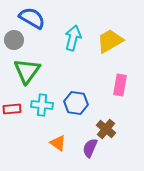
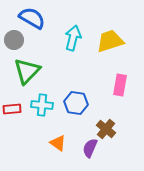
yellow trapezoid: rotated 12 degrees clockwise
green triangle: rotated 8 degrees clockwise
